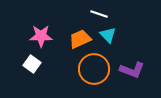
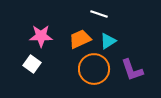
cyan triangle: moved 6 px down; rotated 42 degrees clockwise
purple L-shape: rotated 50 degrees clockwise
